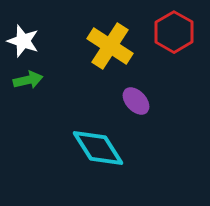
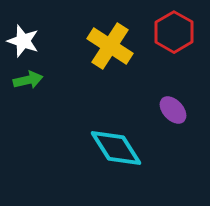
purple ellipse: moved 37 px right, 9 px down
cyan diamond: moved 18 px right
